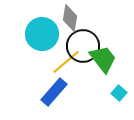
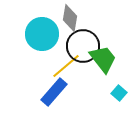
yellow line: moved 4 px down
